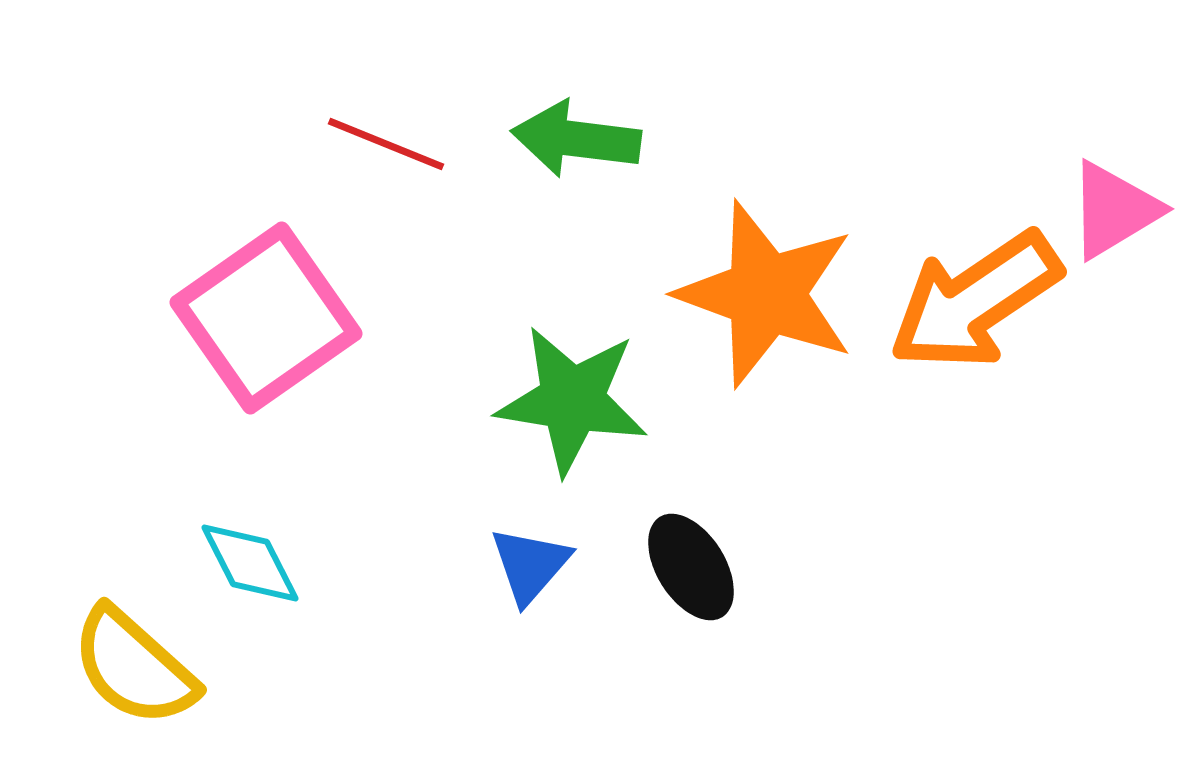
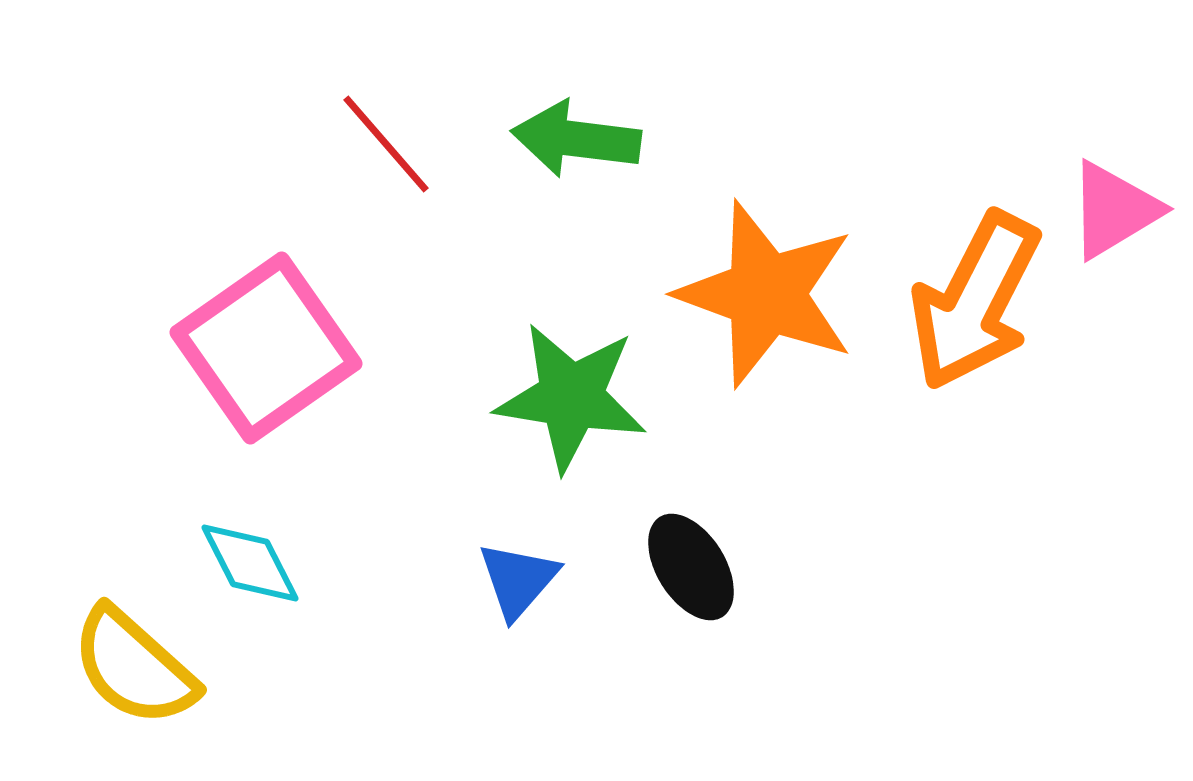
red line: rotated 27 degrees clockwise
orange arrow: rotated 29 degrees counterclockwise
pink square: moved 30 px down
green star: moved 1 px left, 3 px up
blue triangle: moved 12 px left, 15 px down
